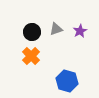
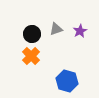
black circle: moved 2 px down
